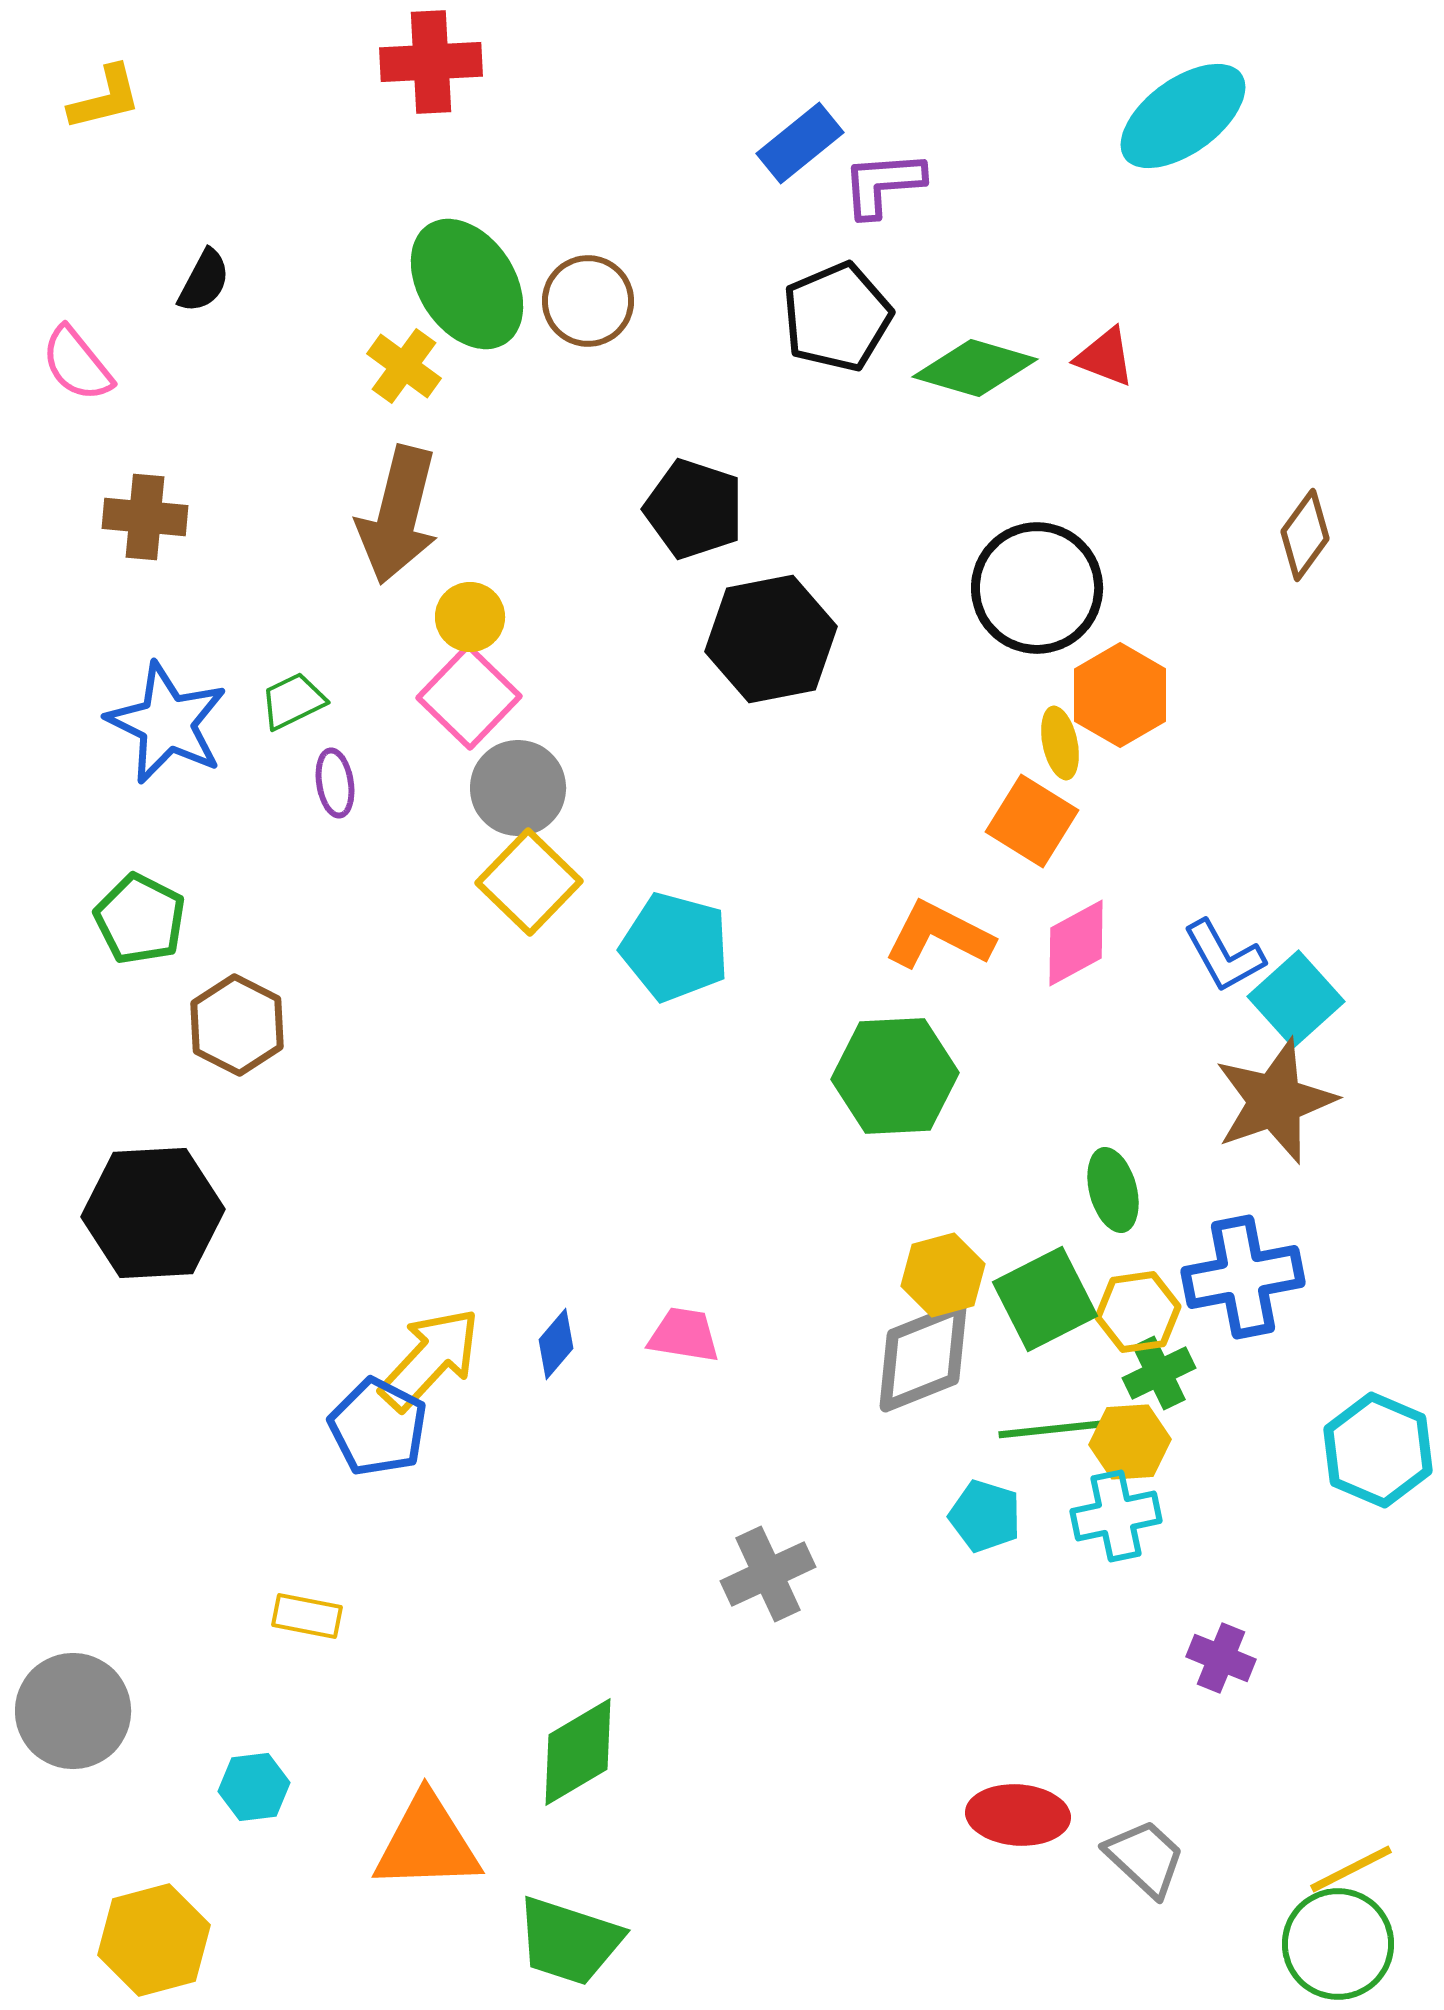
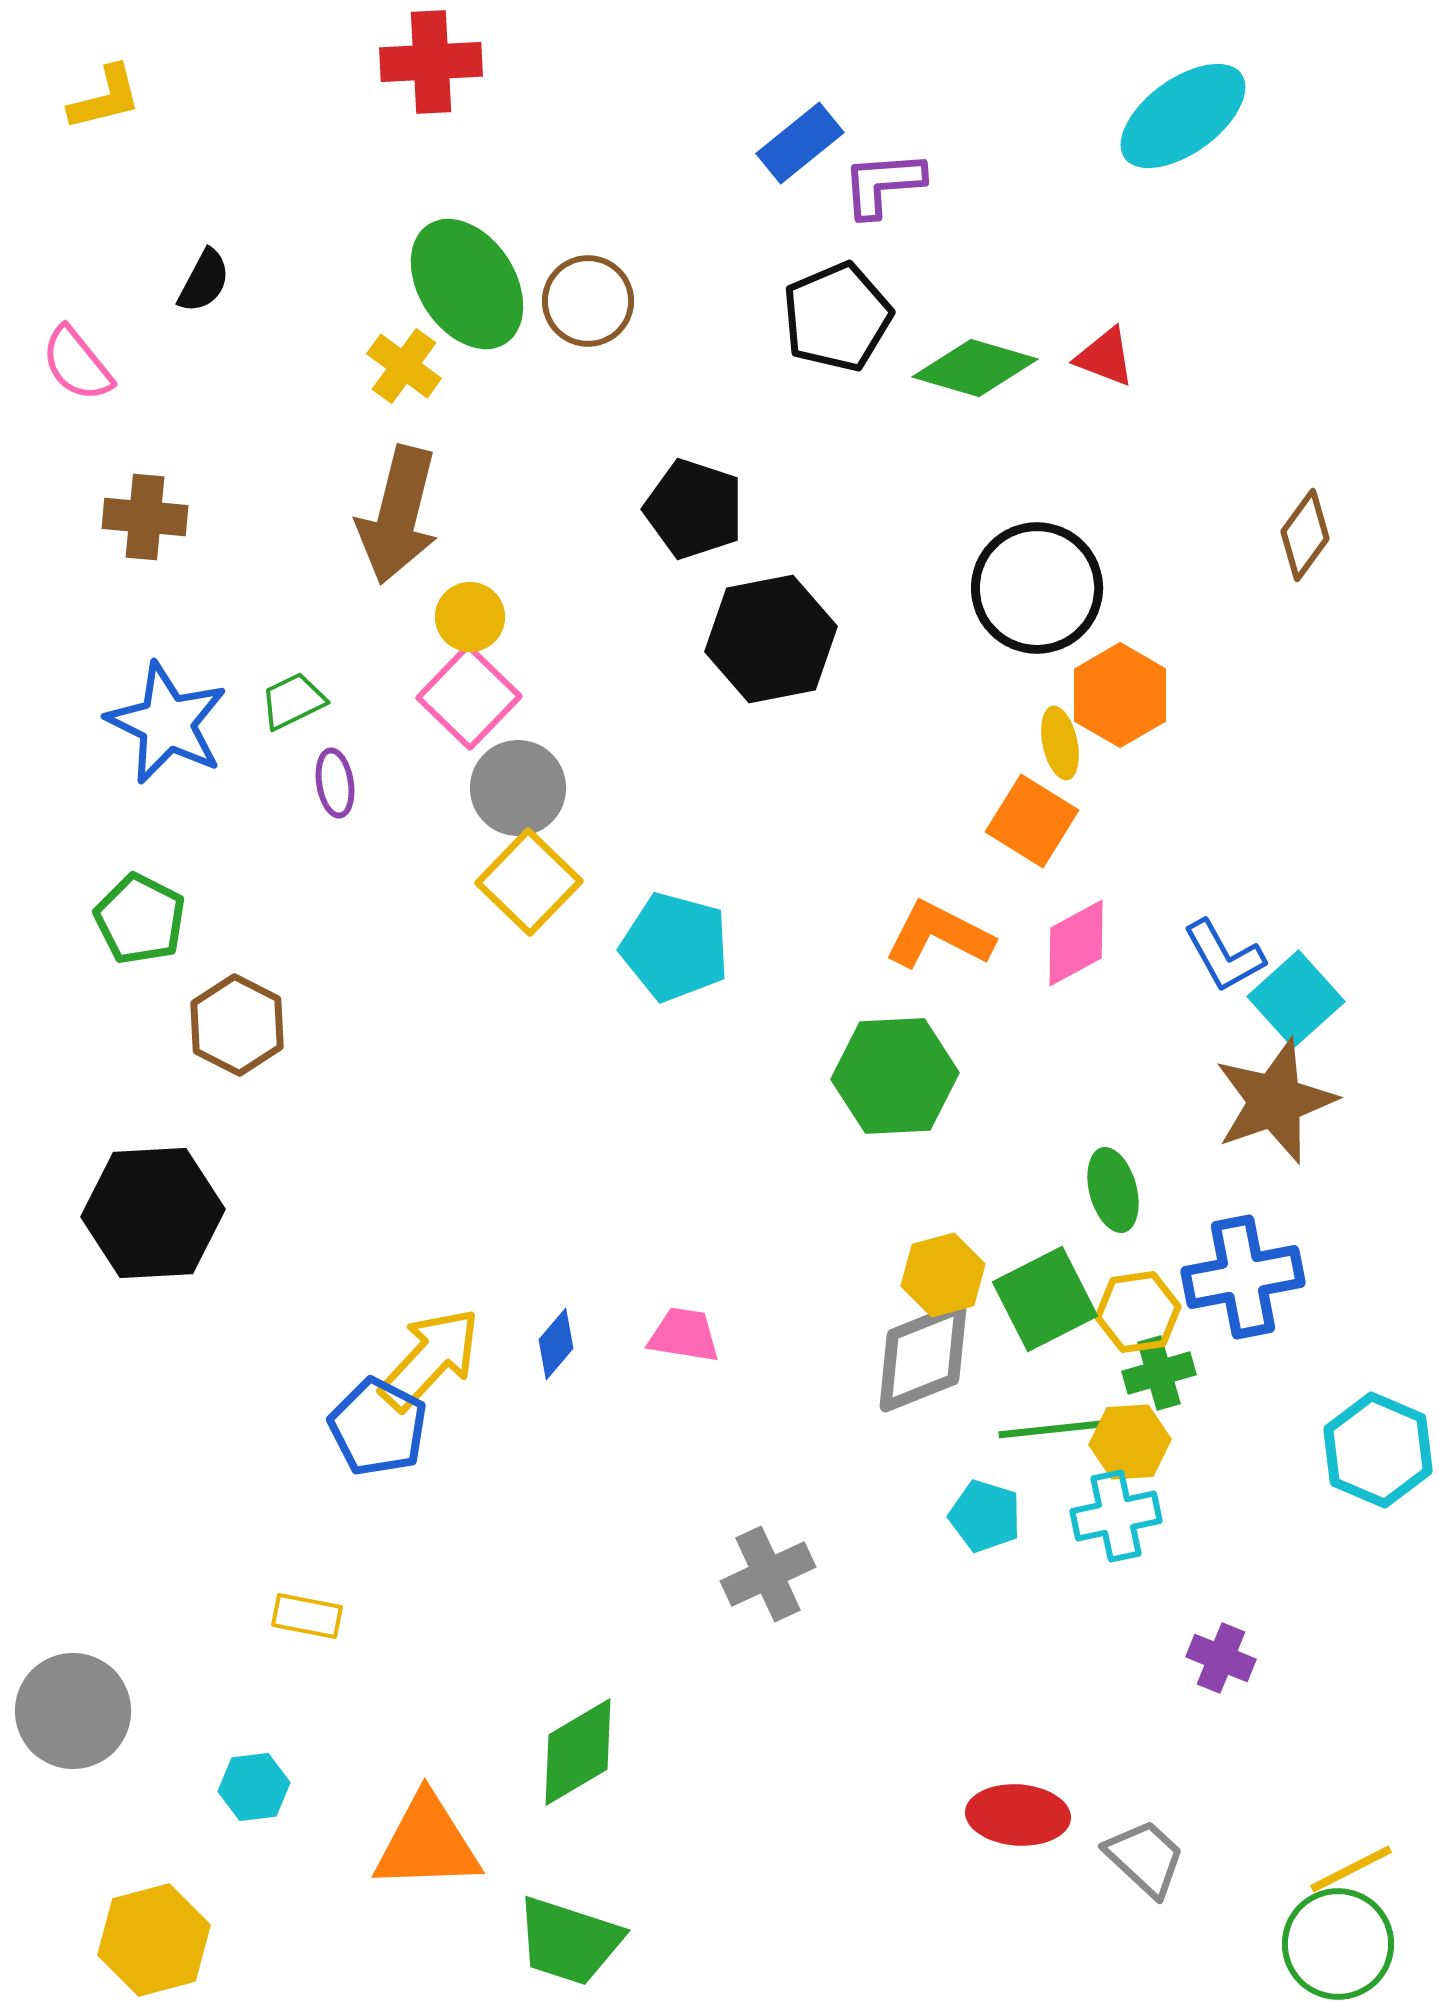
green cross at (1159, 1373): rotated 10 degrees clockwise
